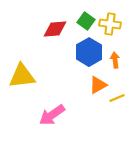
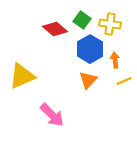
green square: moved 4 px left, 1 px up
red diamond: rotated 45 degrees clockwise
blue hexagon: moved 1 px right, 3 px up
yellow triangle: rotated 16 degrees counterclockwise
orange triangle: moved 10 px left, 5 px up; rotated 18 degrees counterclockwise
yellow line: moved 7 px right, 17 px up
pink arrow: rotated 100 degrees counterclockwise
